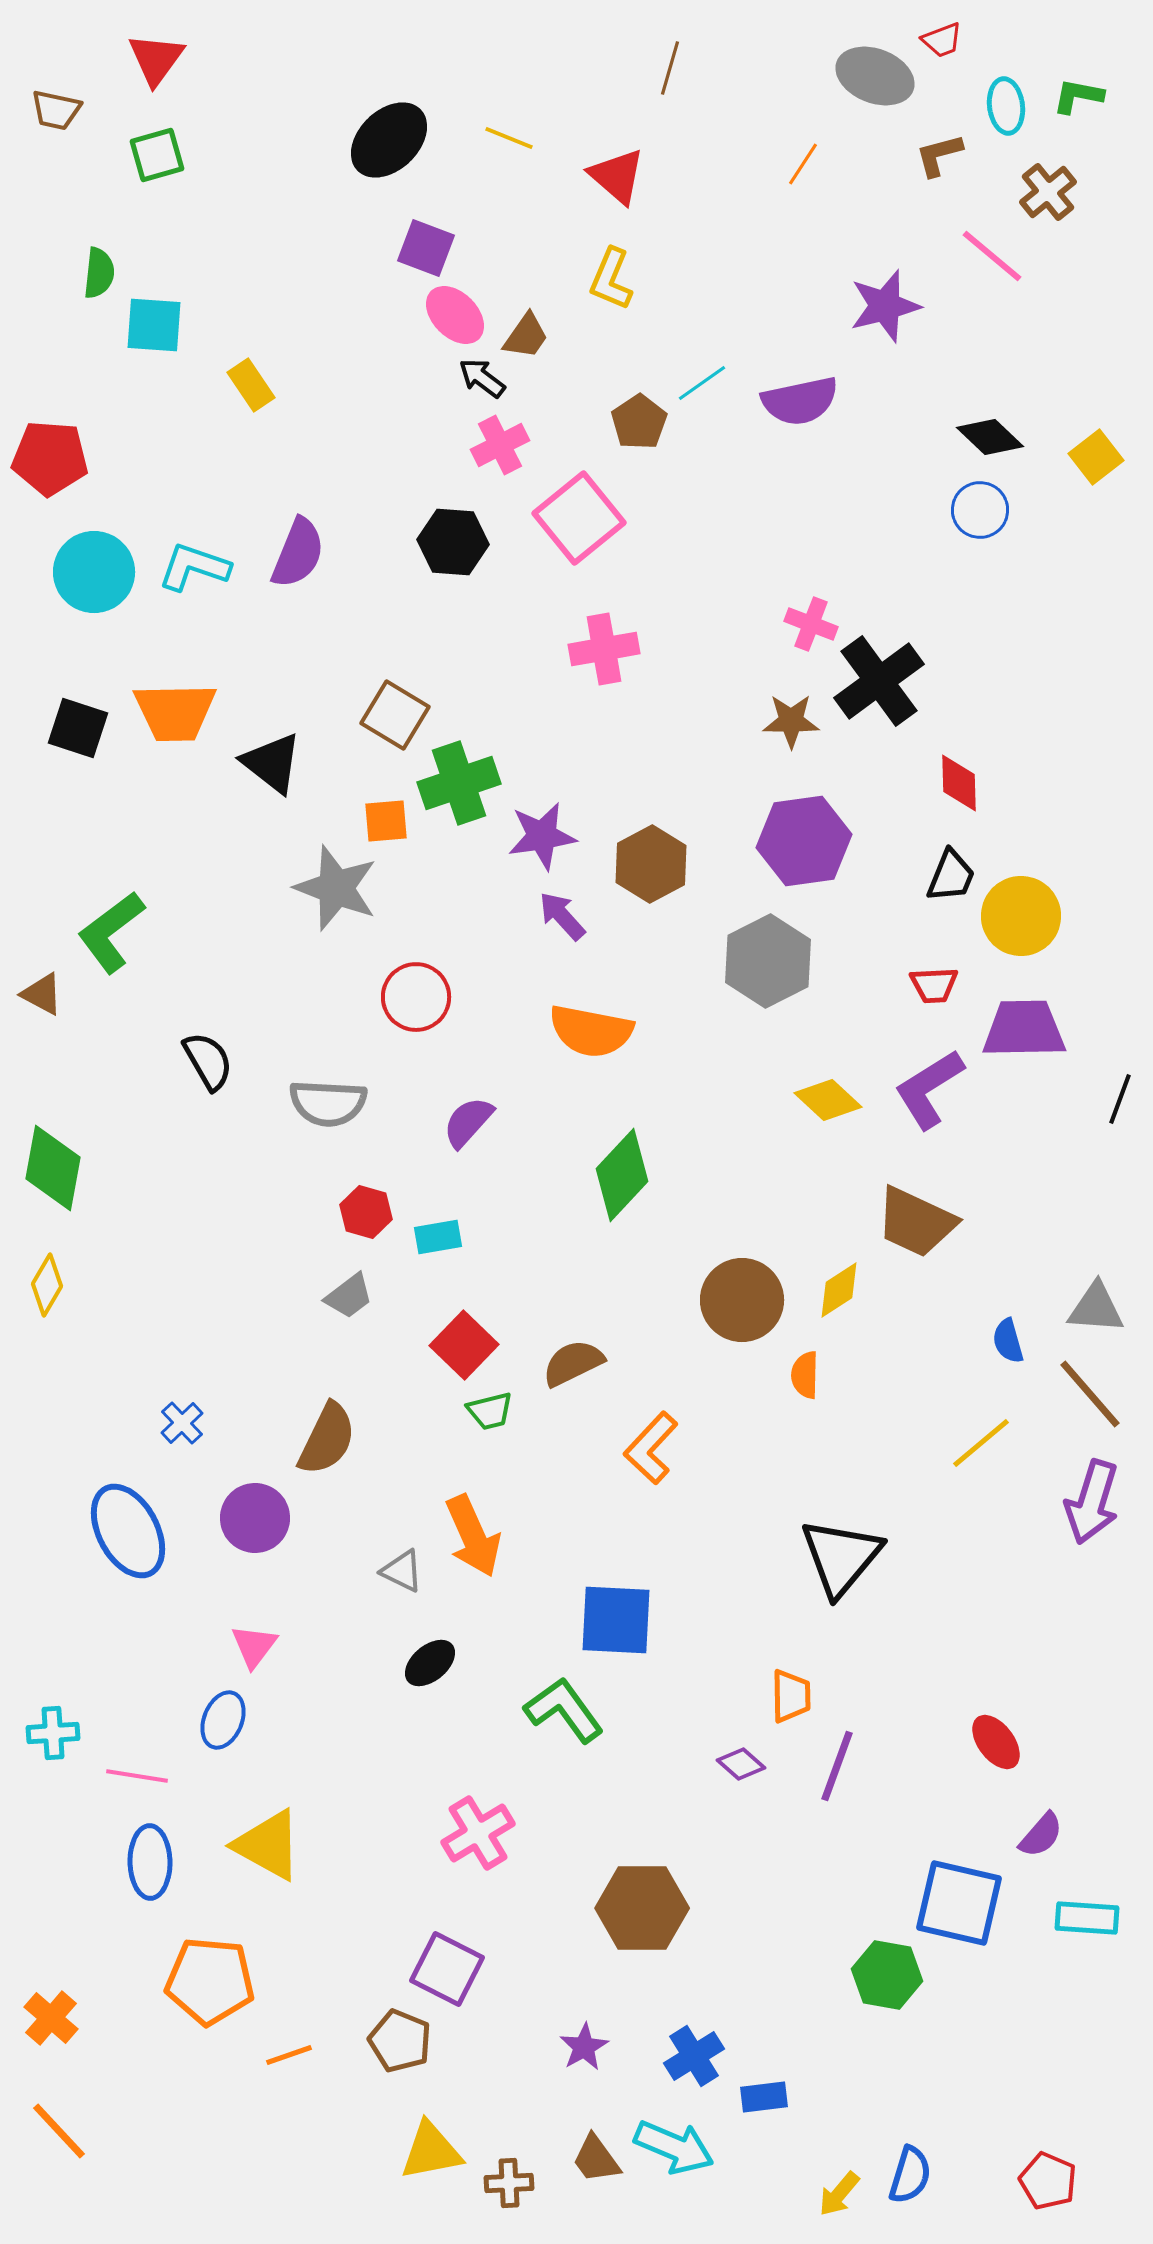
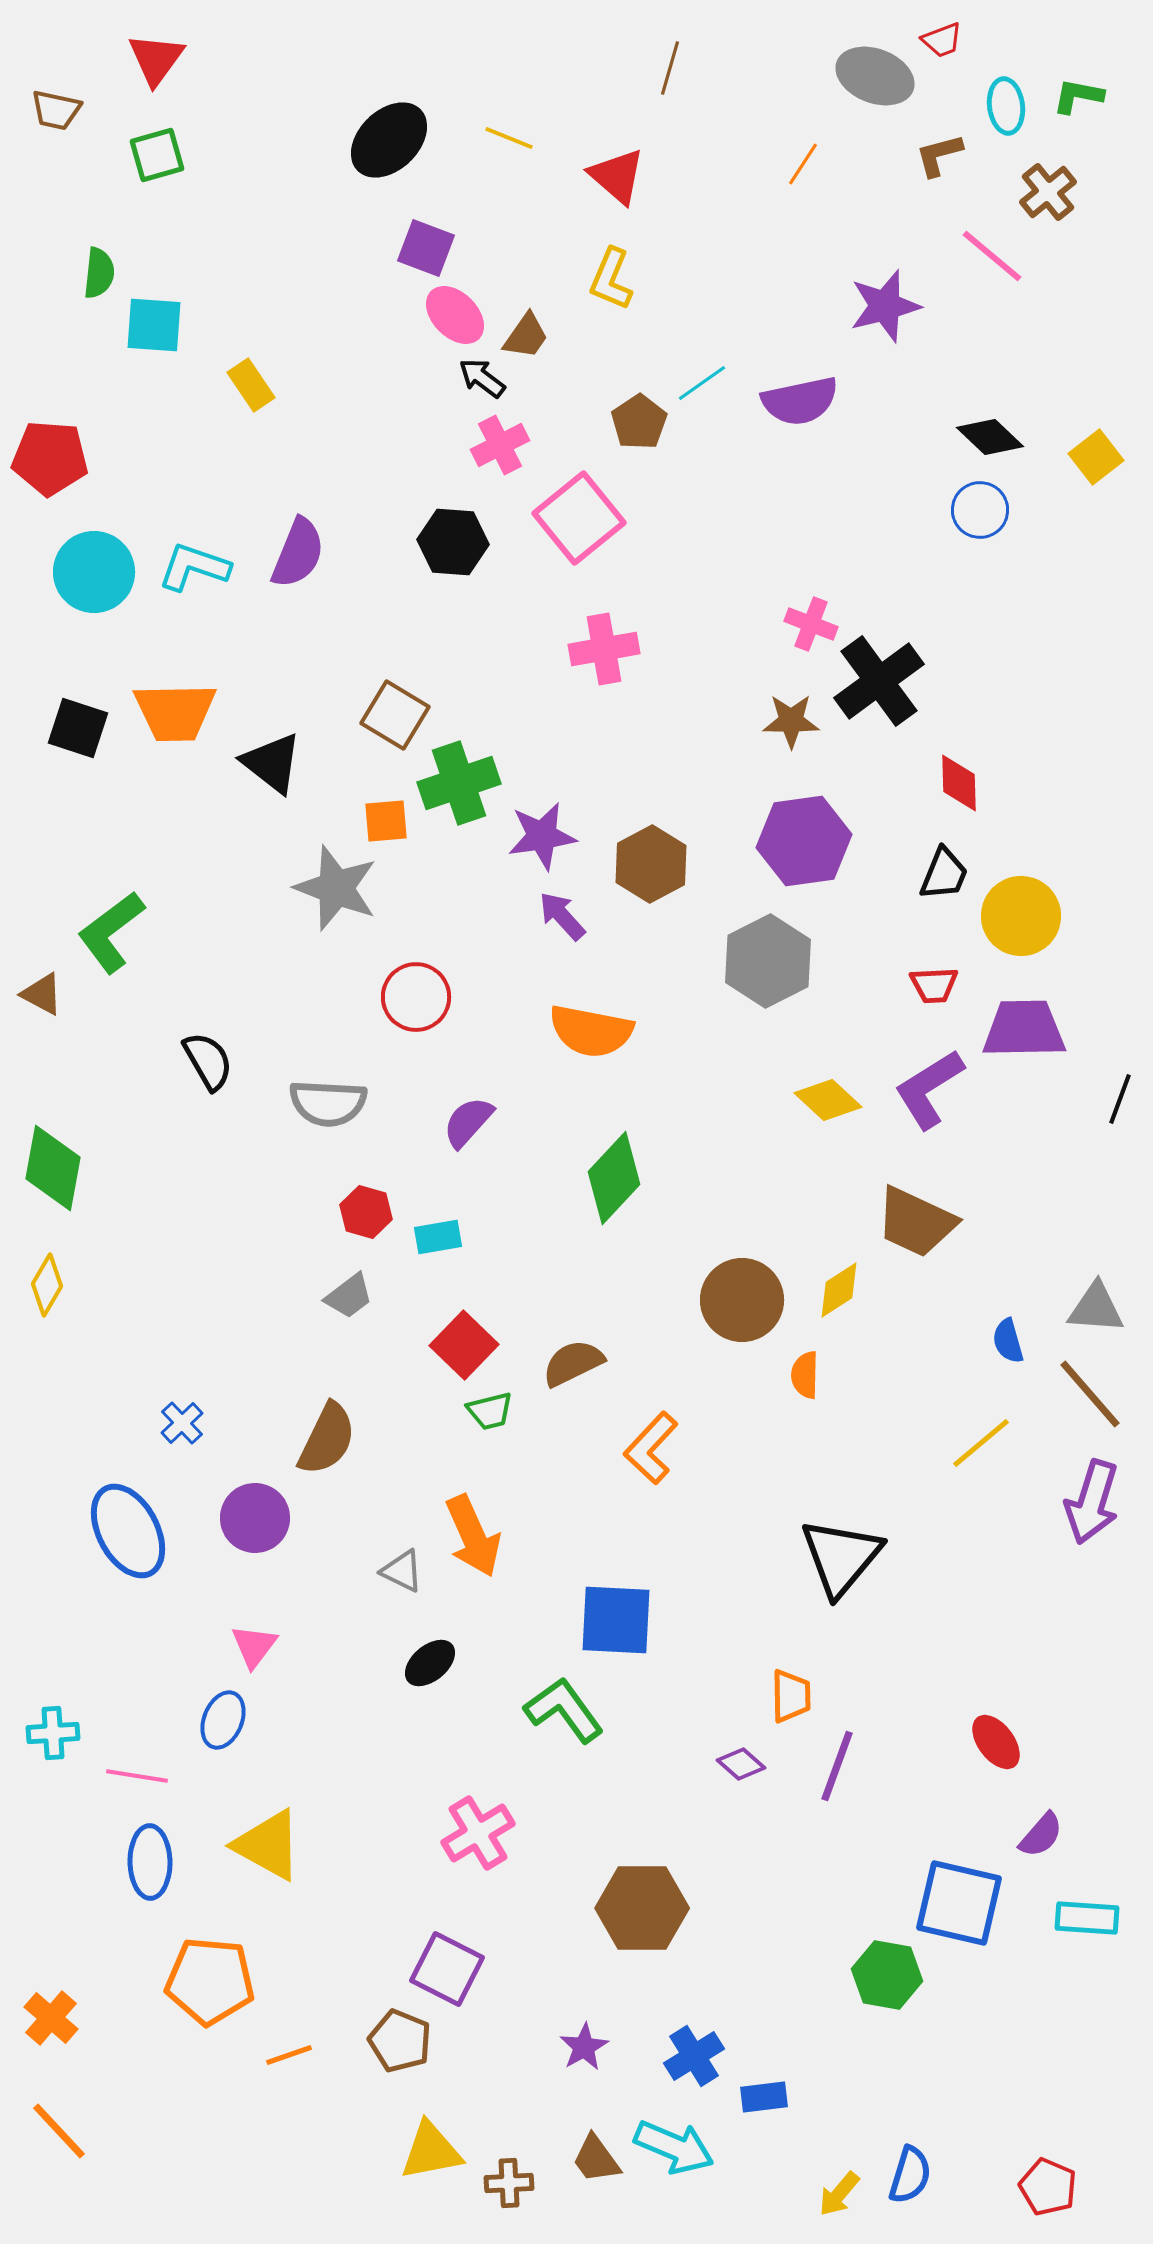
black trapezoid at (951, 876): moved 7 px left, 2 px up
green diamond at (622, 1175): moved 8 px left, 3 px down
red pentagon at (1048, 2181): moved 6 px down
